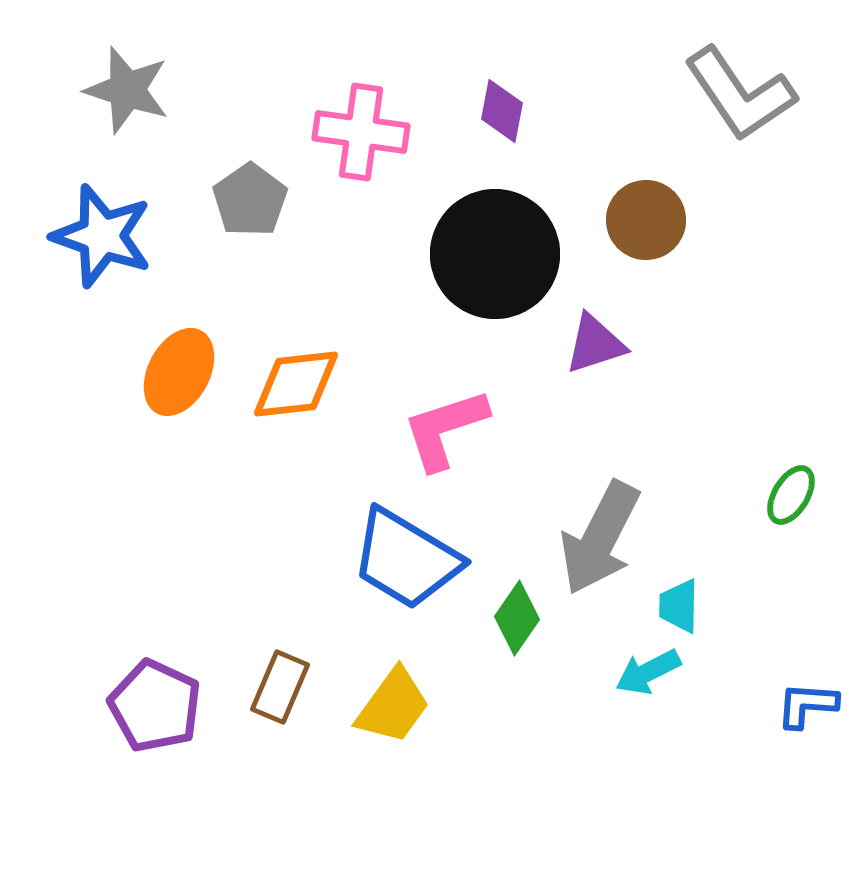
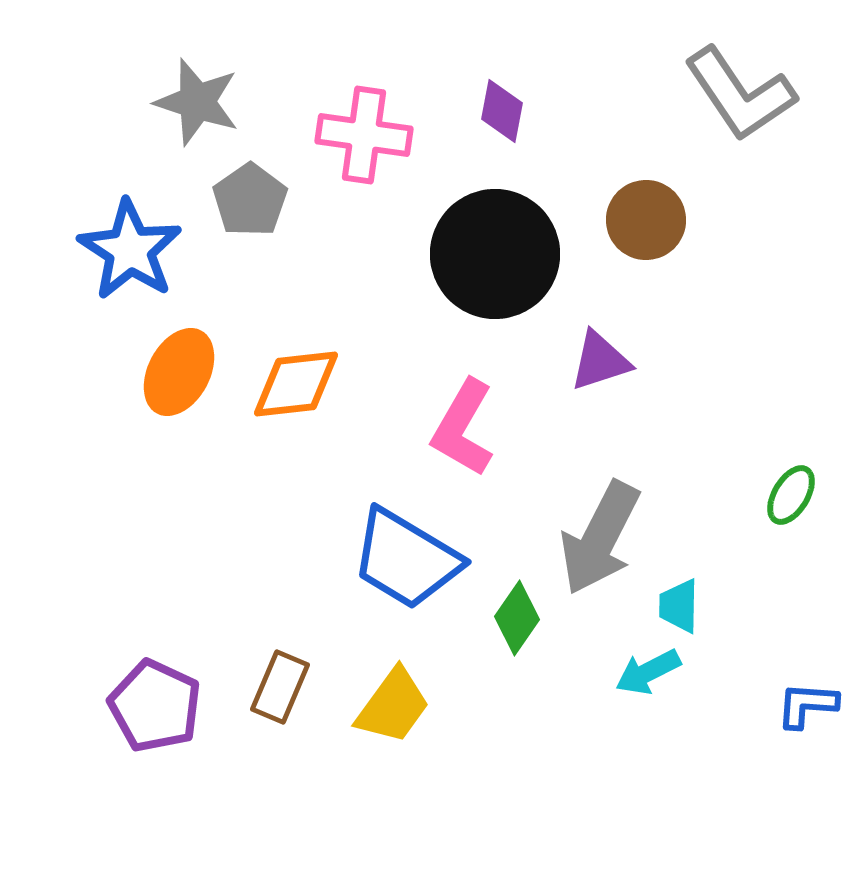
gray star: moved 70 px right, 12 px down
pink cross: moved 3 px right, 3 px down
blue star: moved 28 px right, 14 px down; rotated 14 degrees clockwise
purple triangle: moved 5 px right, 17 px down
pink L-shape: moved 18 px right, 1 px up; rotated 42 degrees counterclockwise
